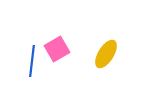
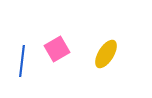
blue line: moved 10 px left
